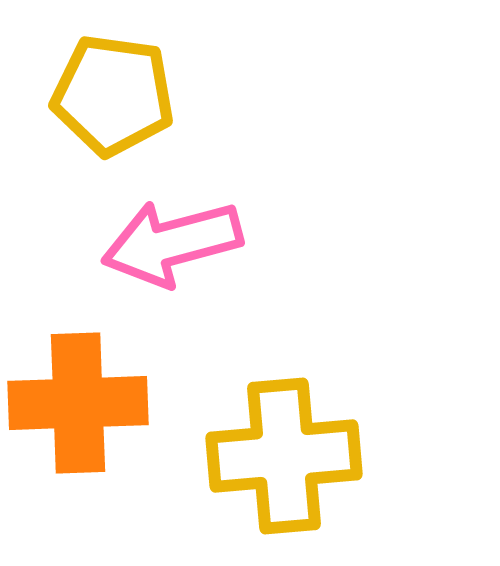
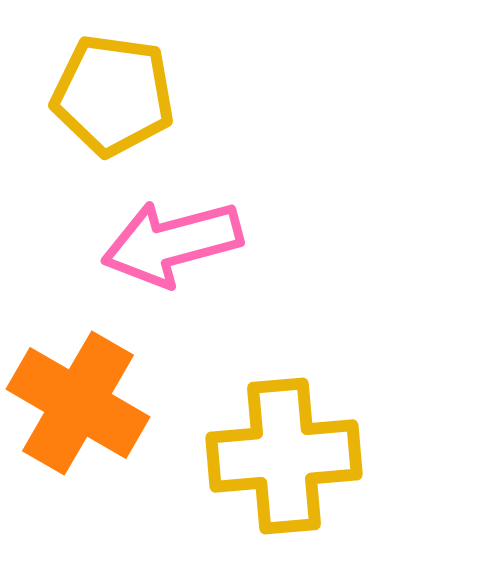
orange cross: rotated 32 degrees clockwise
